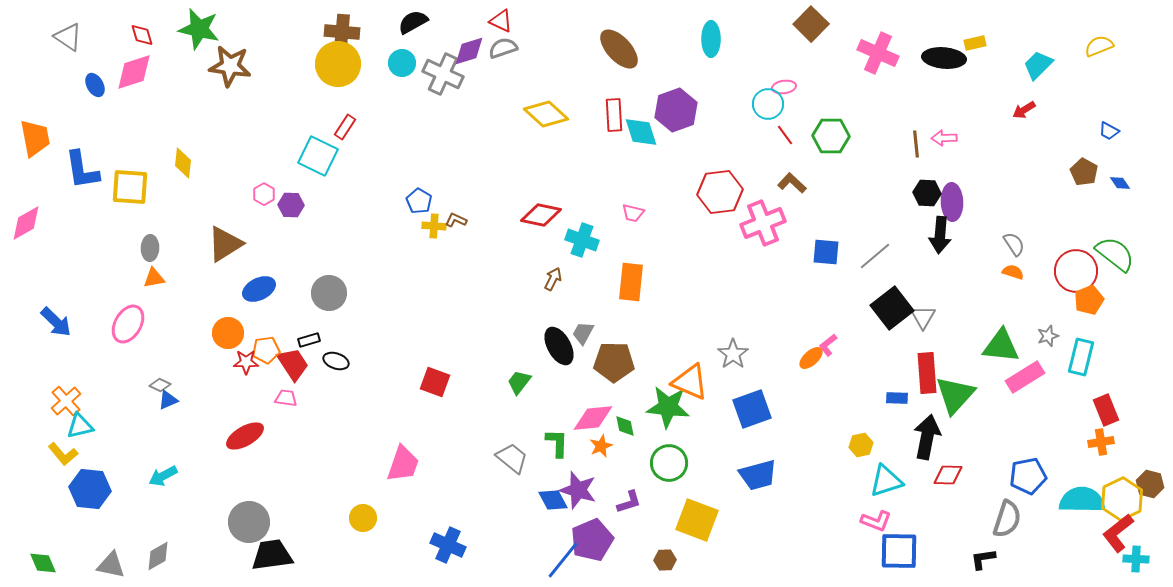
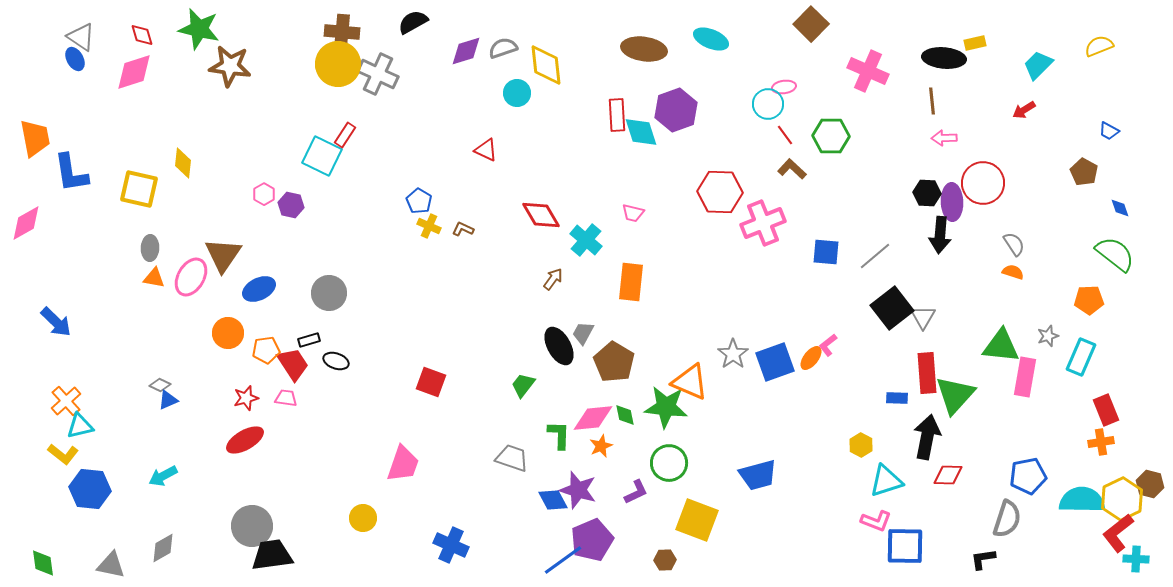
red triangle at (501, 21): moved 15 px left, 129 px down
gray triangle at (68, 37): moved 13 px right
cyan ellipse at (711, 39): rotated 68 degrees counterclockwise
brown ellipse at (619, 49): moved 25 px right; rotated 39 degrees counterclockwise
purple diamond at (469, 51): moved 3 px left
pink cross at (878, 53): moved 10 px left, 18 px down
cyan circle at (402, 63): moved 115 px right, 30 px down
gray cross at (443, 74): moved 65 px left
blue ellipse at (95, 85): moved 20 px left, 26 px up
yellow diamond at (546, 114): moved 49 px up; rotated 42 degrees clockwise
red rectangle at (614, 115): moved 3 px right
red rectangle at (345, 127): moved 8 px down
brown line at (916, 144): moved 16 px right, 43 px up
cyan square at (318, 156): moved 4 px right
blue L-shape at (82, 170): moved 11 px left, 3 px down
brown L-shape at (792, 183): moved 14 px up
blue diamond at (1120, 183): moved 25 px down; rotated 15 degrees clockwise
yellow square at (130, 187): moved 9 px right, 2 px down; rotated 9 degrees clockwise
red hexagon at (720, 192): rotated 9 degrees clockwise
purple hexagon at (291, 205): rotated 10 degrees clockwise
red diamond at (541, 215): rotated 48 degrees clockwise
brown L-shape at (456, 220): moved 7 px right, 9 px down
yellow cross at (434, 226): moved 5 px left; rotated 20 degrees clockwise
cyan cross at (582, 240): moved 4 px right; rotated 20 degrees clockwise
brown triangle at (225, 244): moved 2 px left, 11 px down; rotated 24 degrees counterclockwise
red circle at (1076, 271): moved 93 px left, 88 px up
orange triangle at (154, 278): rotated 20 degrees clockwise
brown arrow at (553, 279): rotated 10 degrees clockwise
orange pentagon at (1089, 300): rotated 20 degrees clockwise
pink ellipse at (128, 324): moved 63 px right, 47 px up
cyan rectangle at (1081, 357): rotated 9 degrees clockwise
orange ellipse at (811, 358): rotated 10 degrees counterclockwise
red star at (246, 362): moved 36 px down; rotated 15 degrees counterclockwise
brown pentagon at (614, 362): rotated 30 degrees clockwise
pink rectangle at (1025, 377): rotated 48 degrees counterclockwise
red square at (435, 382): moved 4 px left
green trapezoid at (519, 382): moved 4 px right, 3 px down
green star at (668, 407): moved 2 px left
blue square at (752, 409): moved 23 px right, 47 px up
green diamond at (625, 426): moved 11 px up
red ellipse at (245, 436): moved 4 px down
green L-shape at (557, 443): moved 2 px right, 8 px up
yellow hexagon at (861, 445): rotated 20 degrees counterclockwise
yellow L-shape at (63, 454): rotated 12 degrees counterclockwise
gray trapezoid at (512, 458): rotated 20 degrees counterclockwise
purple L-shape at (629, 502): moved 7 px right, 10 px up; rotated 8 degrees counterclockwise
gray circle at (249, 522): moved 3 px right, 4 px down
blue cross at (448, 545): moved 3 px right
blue square at (899, 551): moved 6 px right, 5 px up
gray diamond at (158, 556): moved 5 px right, 8 px up
blue line at (563, 560): rotated 15 degrees clockwise
green diamond at (43, 563): rotated 16 degrees clockwise
